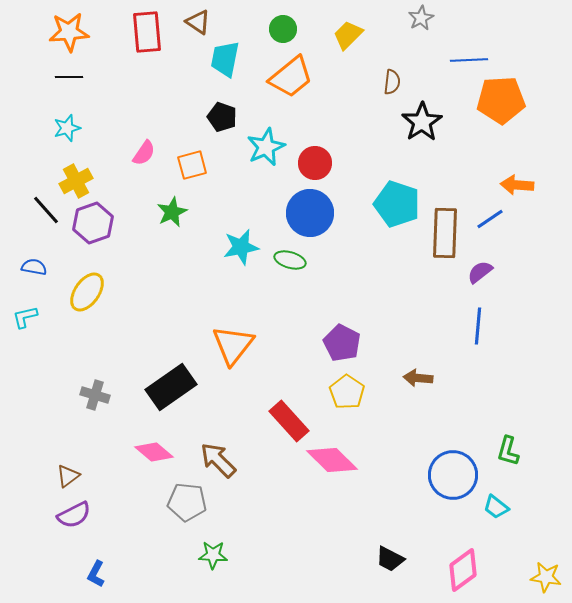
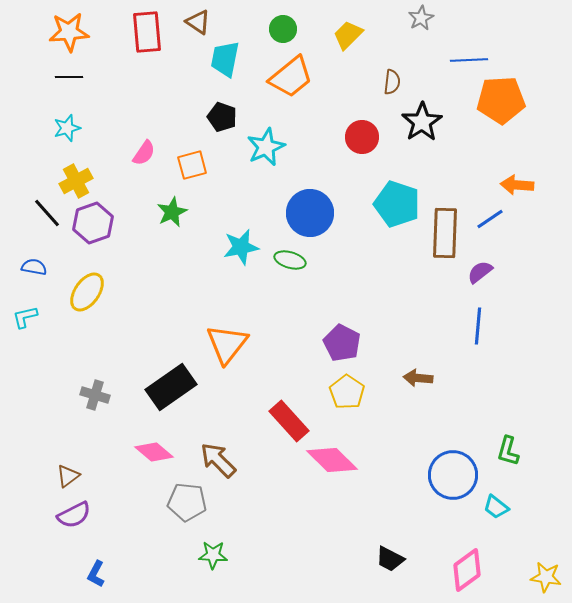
red circle at (315, 163): moved 47 px right, 26 px up
black line at (46, 210): moved 1 px right, 3 px down
orange triangle at (233, 345): moved 6 px left, 1 px up
pink diamond at (463, 570): moved 4 px right
